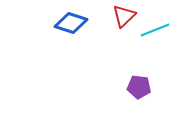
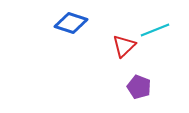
red triangle: moved 30 px down
purple pentagon: rotated 15 degrees clockwise
